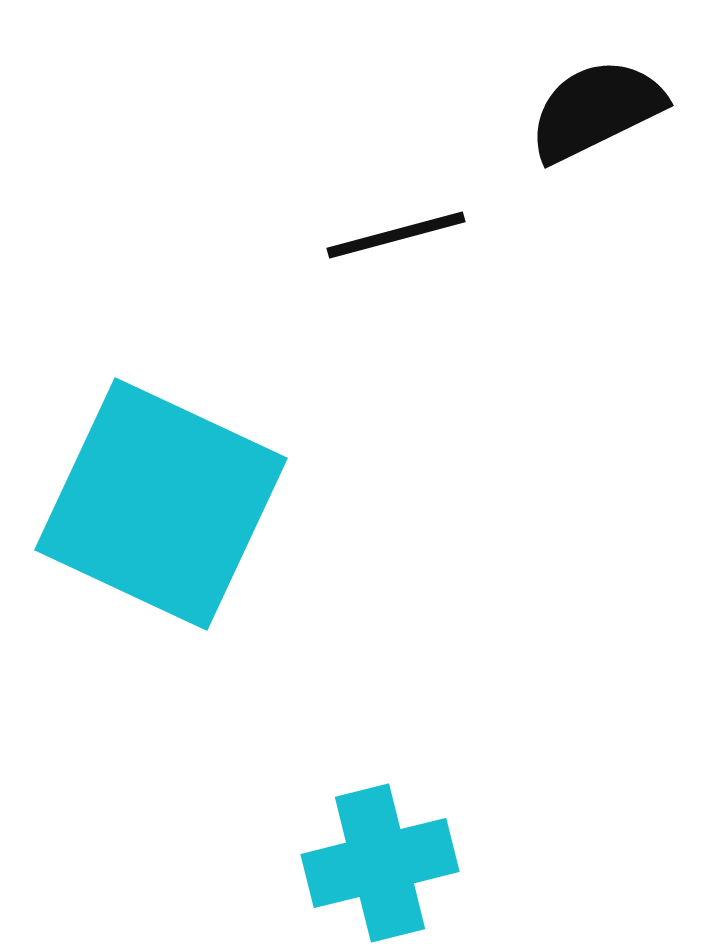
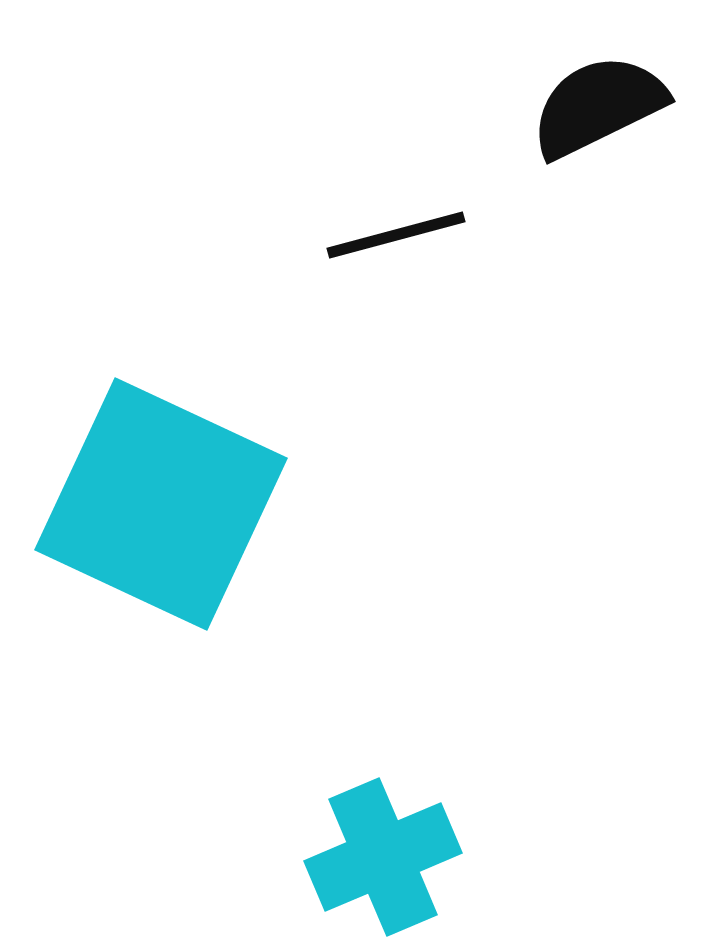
black semicircle: moved 2 px right, 4 px up
cyan cross: moved 3 px right, 6 px up; rotated 9 degrees counterclockwise
